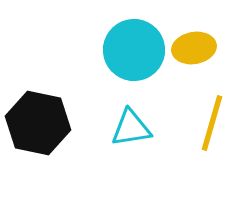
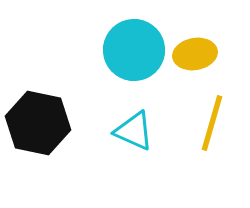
yellow ellipse: moved 1 px right, 6 px down
cyan triangle: moved 3 px right, 3 px down; rotated 33 degrees clockwise
